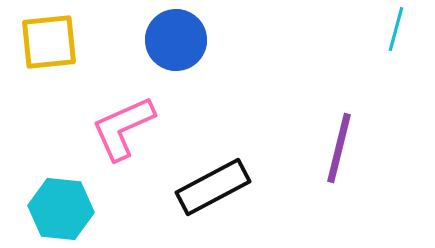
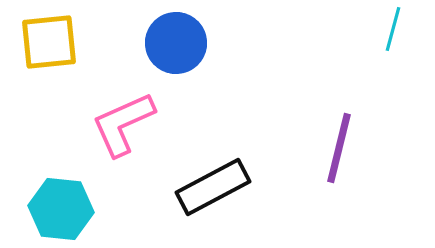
cyan line: moved 3 px left
blue circle: moved 3 px down
pink L-shape: moved 4 px up
